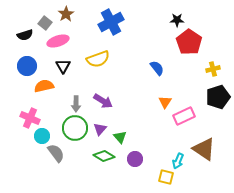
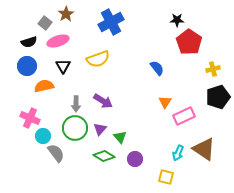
black semicircle: moved 4 px right, 7 px down
cyan circle: moved 1 px right
cyan arrow: moved 8 px up
